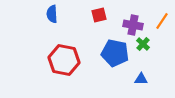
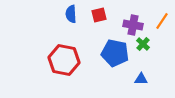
blue semicircle: moved 19 px right
